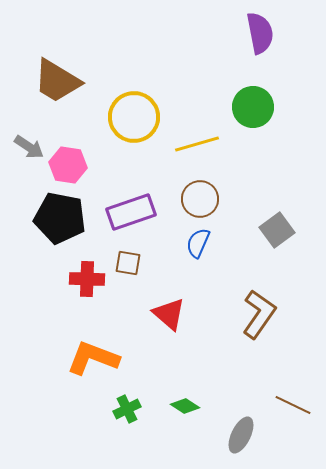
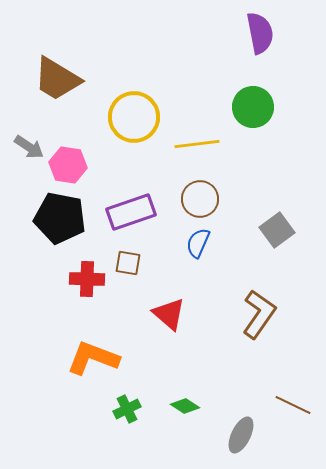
brown trapezoid: moved 2 px up
yellow line: rotated 9 degrees clockwise
